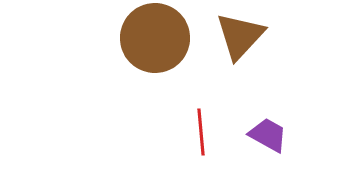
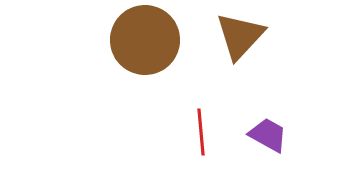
brown circle: moved 10 px left, 2 px down
